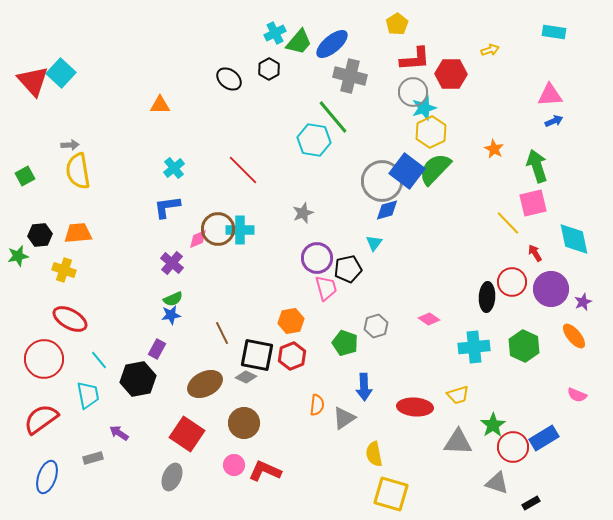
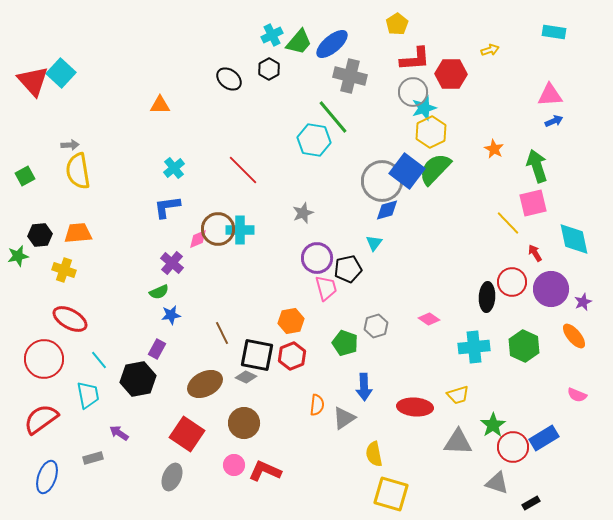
cyan cross at (275, 33): moved 3 px left, 2 px down
green semicircle at (173, 299): moved 14 px left, 7 px up
